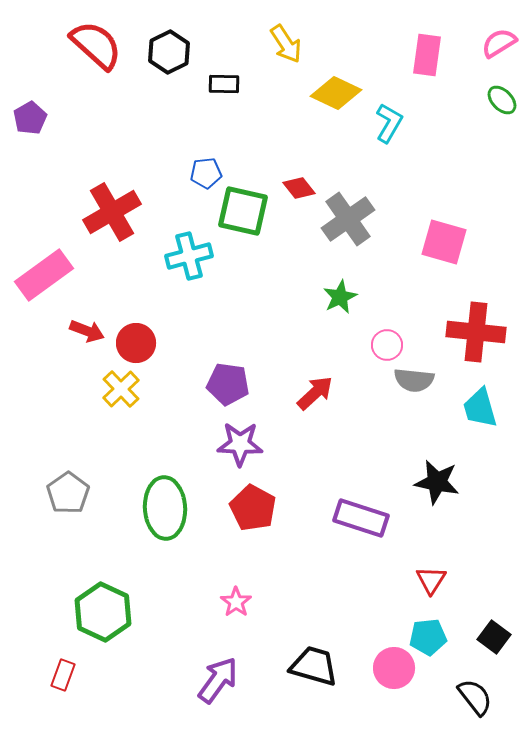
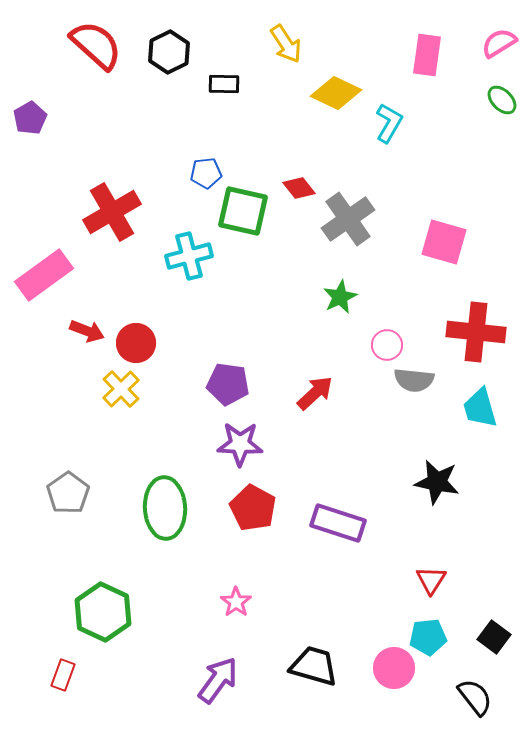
purple rectangle at (361, 518): moved 23 px left, 5 px down
